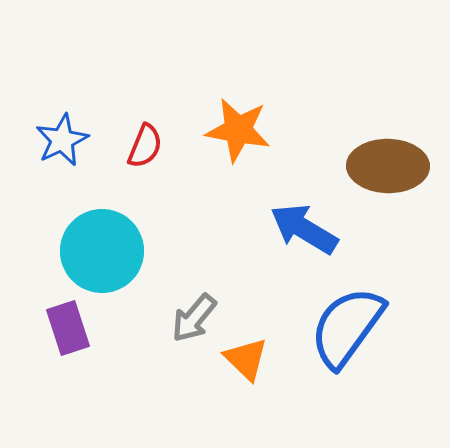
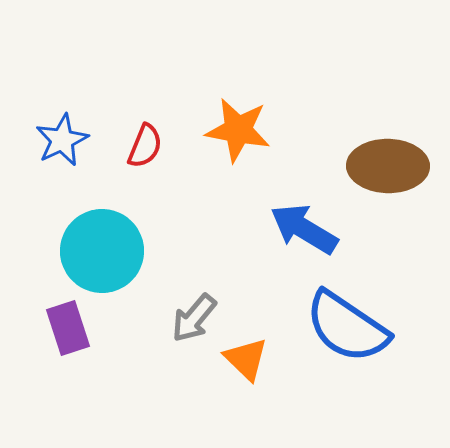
blue semicircle: rotated 92 degrees counterclockwise
